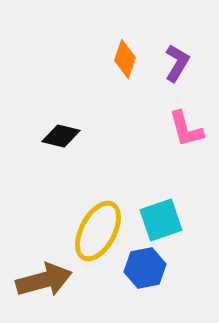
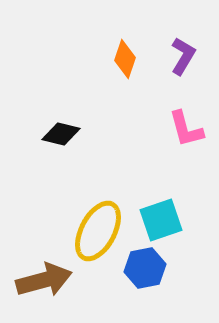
purple L-shape: moved 6 px right, 7 px up
black diamond: moved 2 px up
